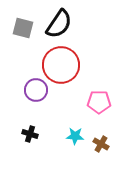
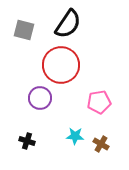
black semicircle: moved 9 px right
gray square: moved 1 px right, 2 px down
purple circle: moved 4 px right, 8 px down
pink pentagon: rotated 10 degrees counterclockwise
black cross: moved 3 px left, 7 px down
